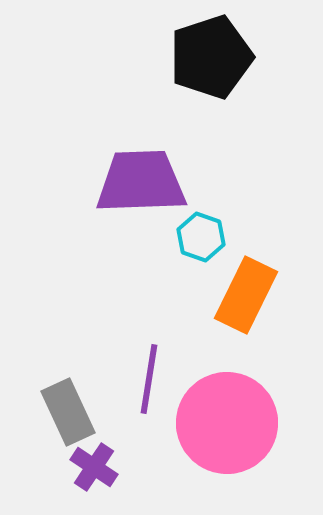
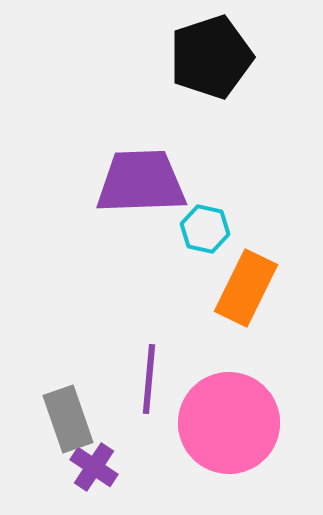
cyan hexagon: moved 4 px right, 8 px up; rotated 6 degrees counterclockwise
orange rectangle: moved 7 px up
purple line: rotated 4 degrees counterclockwise
gray rectangle: moved 7 px down; rotated 6 degrees clockwise
pink circle: moved 2 px right
